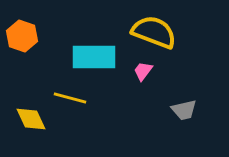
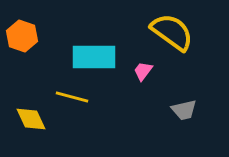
yellow semicircle: moved 18 px right; rotated 15 degrees clockwise
yellow line: moved 2 px right, 1 px up
